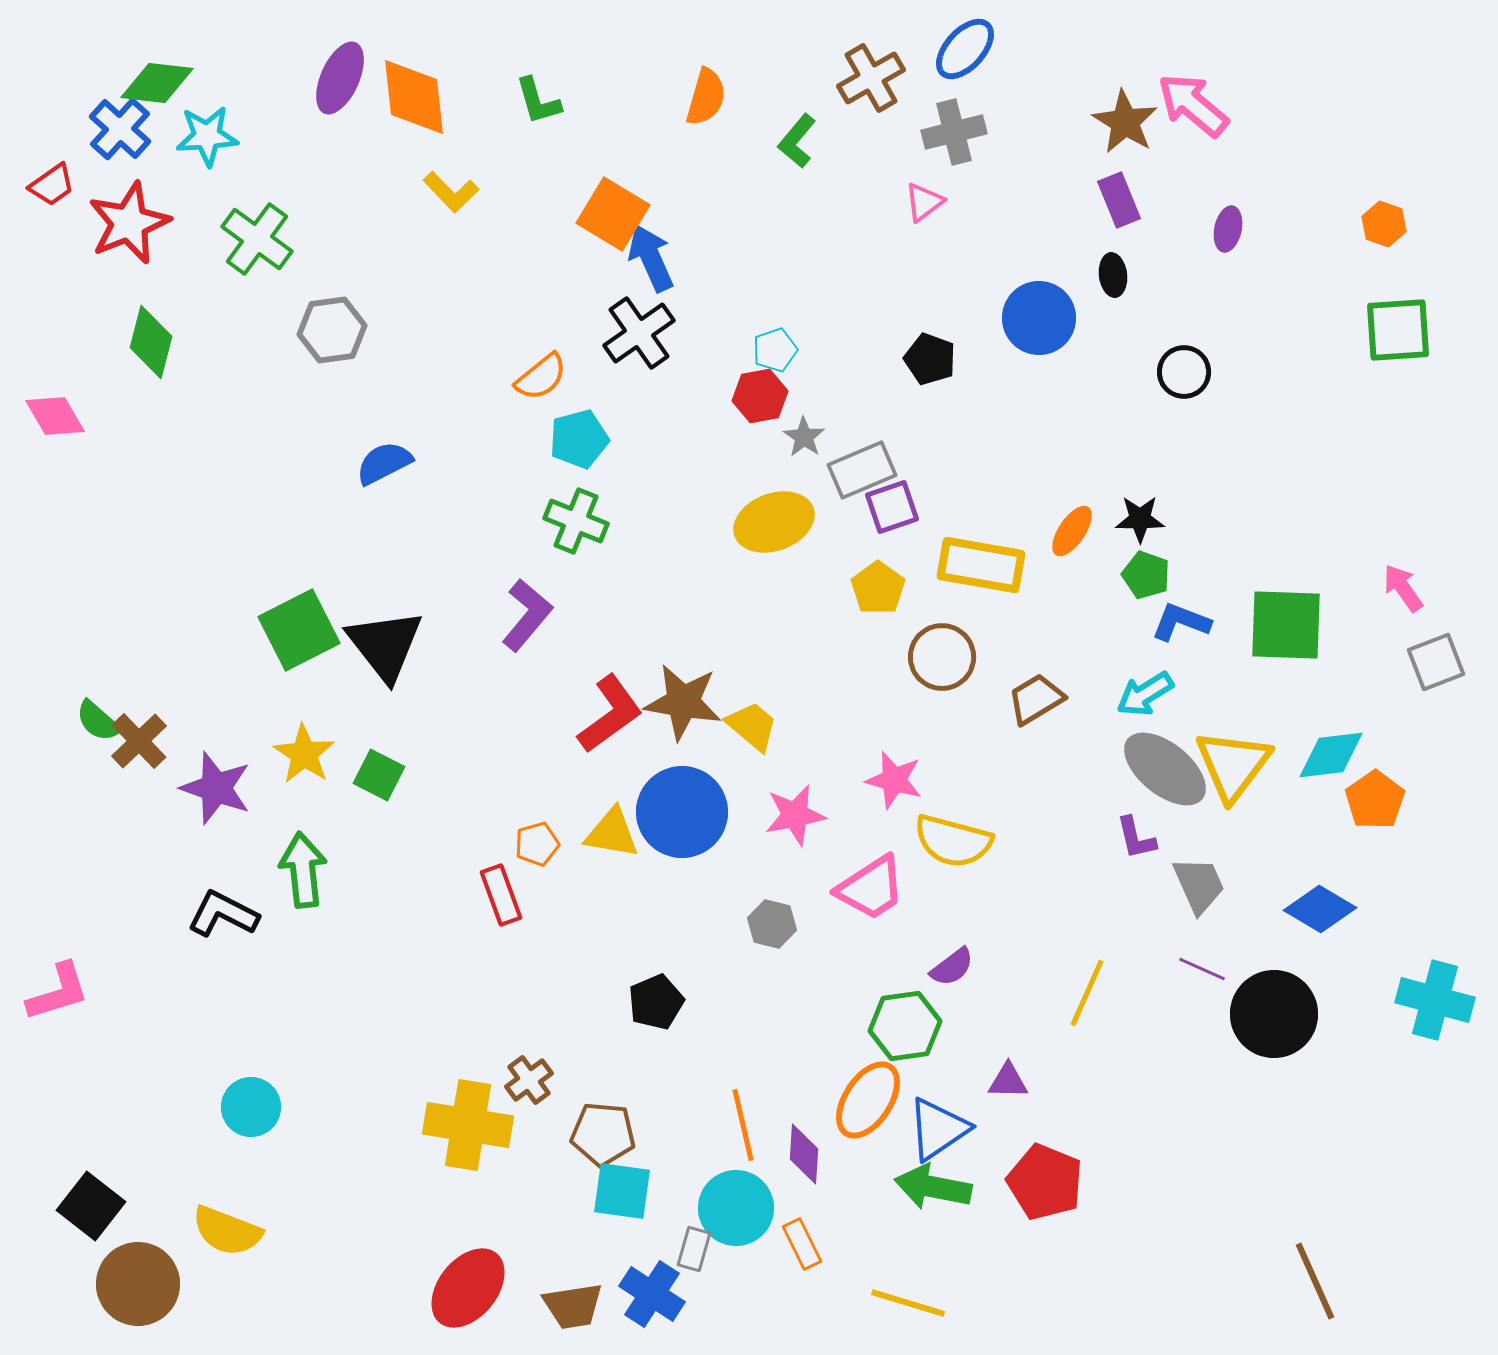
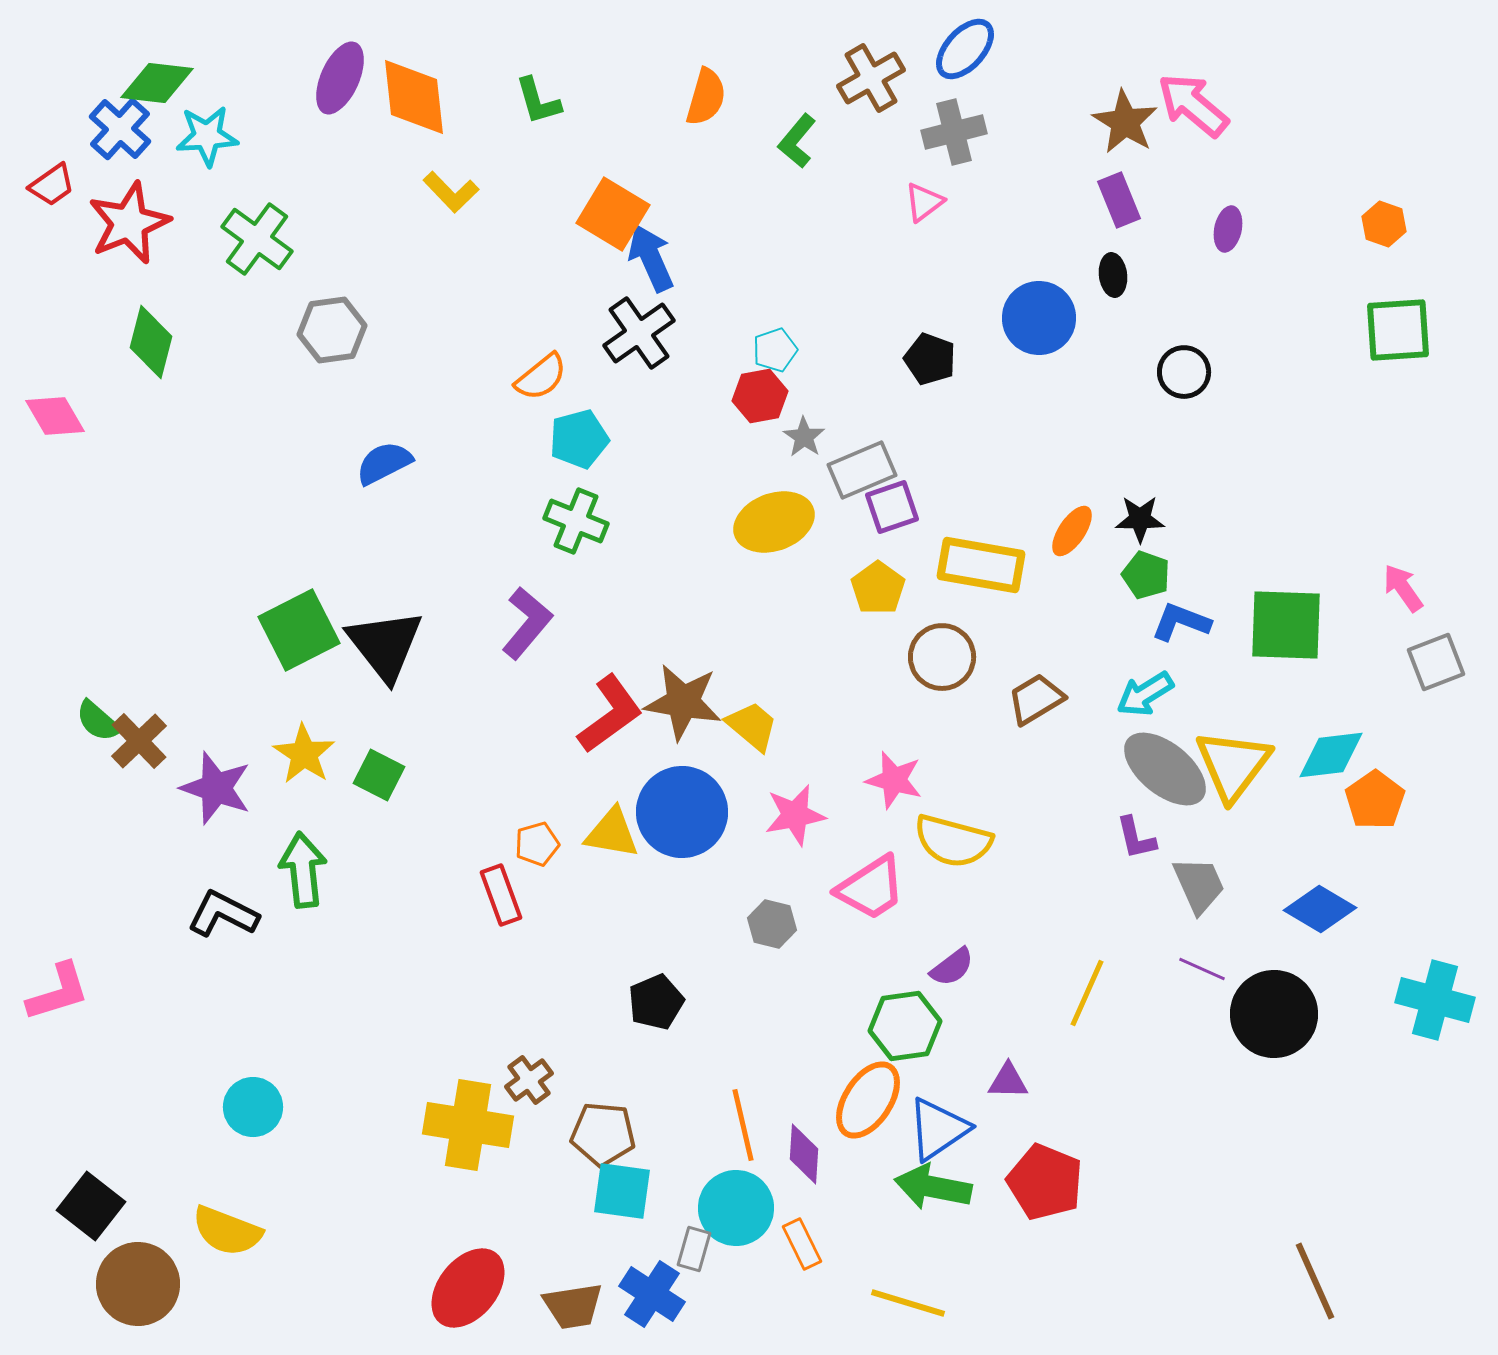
purple L-shape at (527, 615): moved 8 px down
cyan circle at (251, 1107): moved 2 px right
